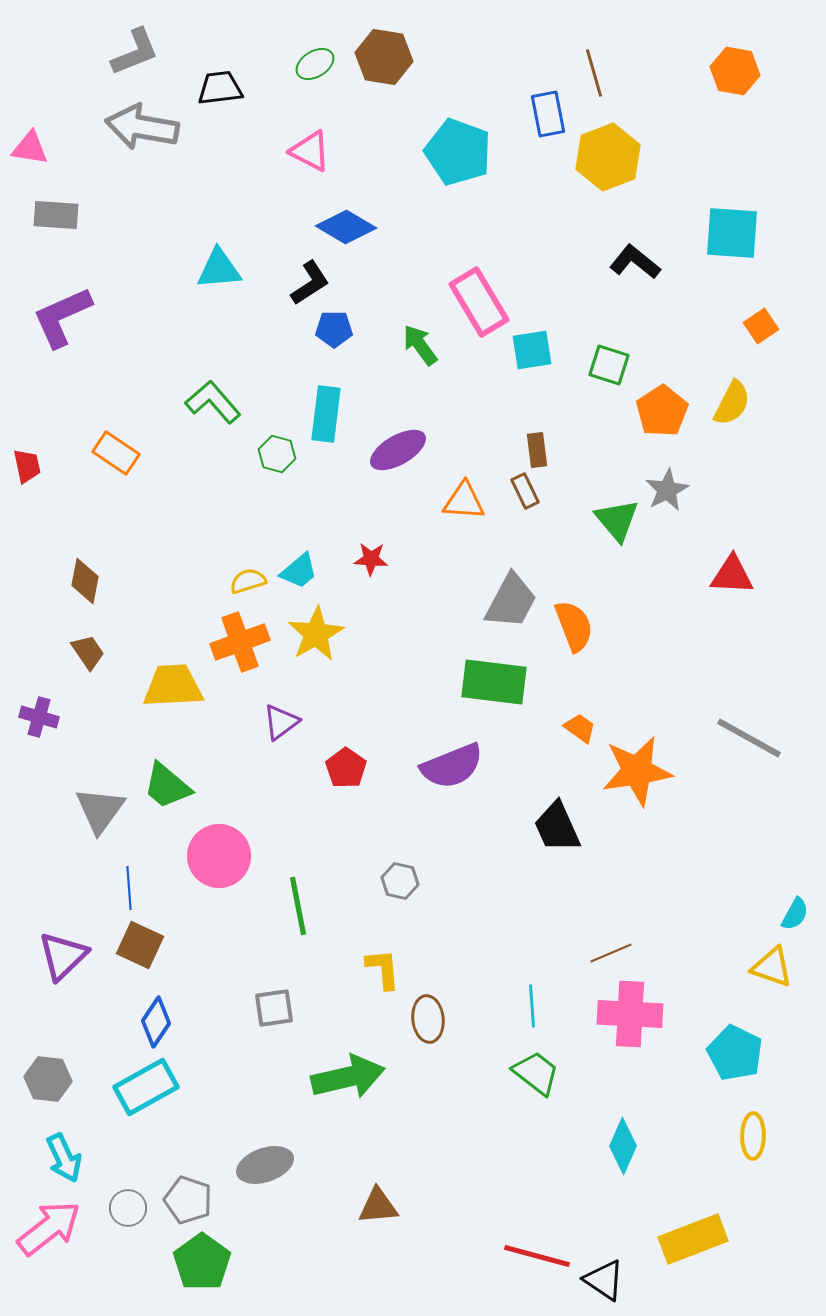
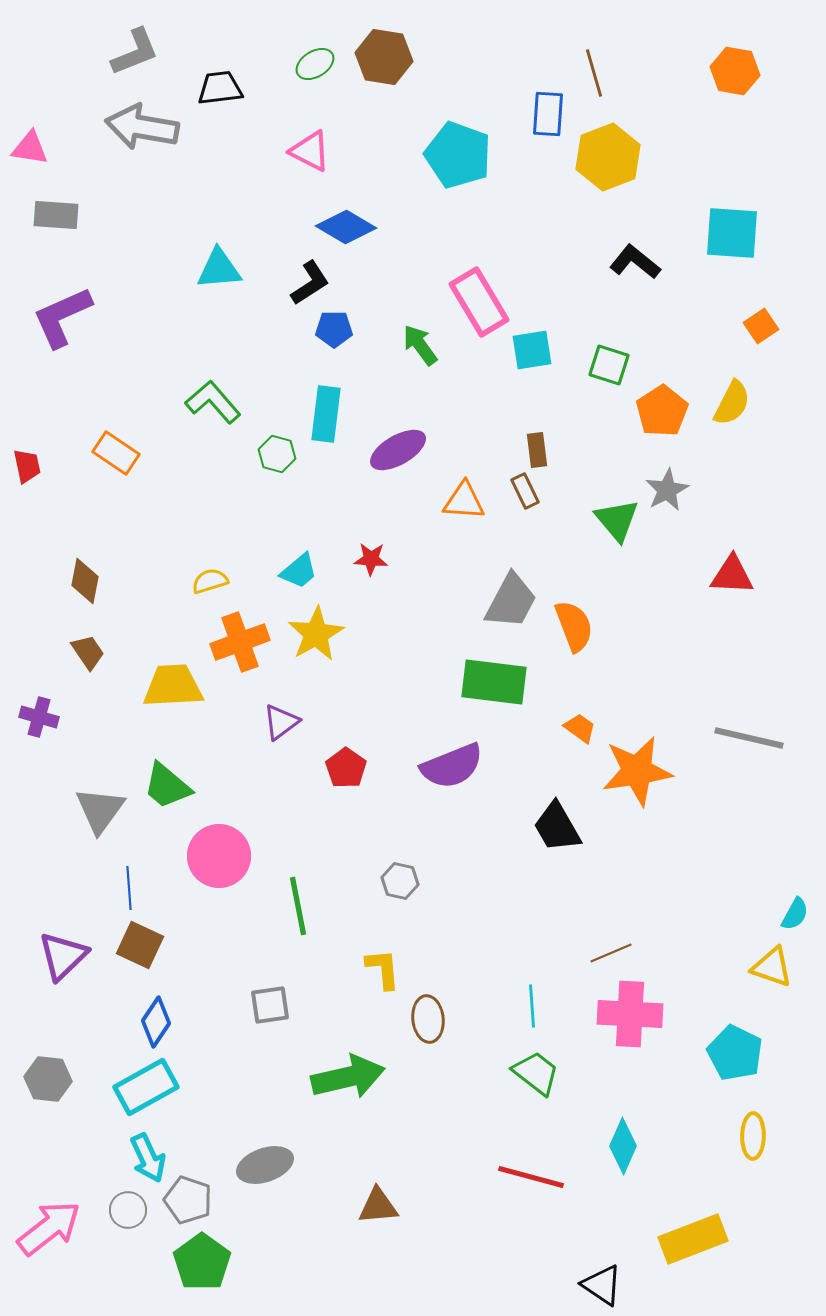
blue rectangle at (548, 114): rotated 15 degrees clockwise
cyan pentagon at (458, 152): moved 3 px down
yellow semicircle at (248, 581): moved 38 px left
gray line at (749, 738): rotated 16 degrees counterclockwise
black trapezoid at (557, 827): rotated 6 degrees counterclockwise
gray square at (274, 1008): moved 4 px left, 3 px up
cyan arrow at (64, 1158): moved 84 px right
gray circle at (128, 1208): moved 2 px down
red line at (537, 1256): moved 6 px left, 79 px up
black triangle at (604, 1280): moved 2 px left, 5 px down
